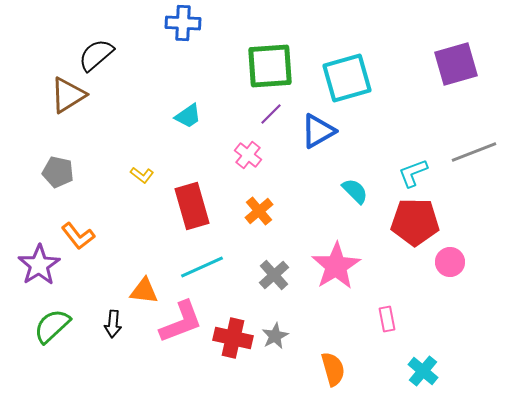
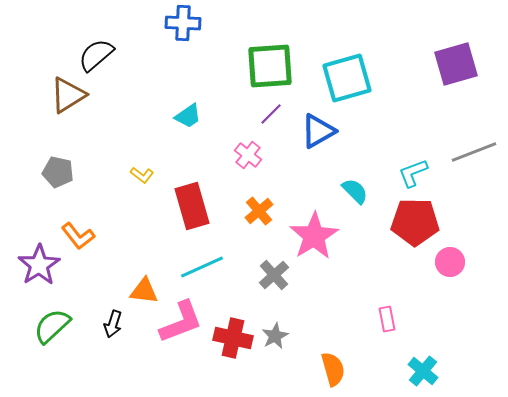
pink star: moved 22 px left, 30 px up
black arrow: rotated 12 degrees clockwise
